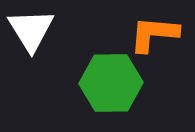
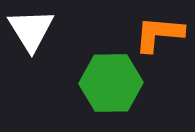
orange L-shape: moved 5 px right
